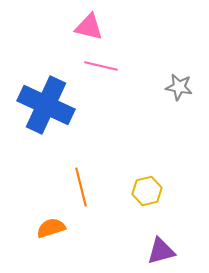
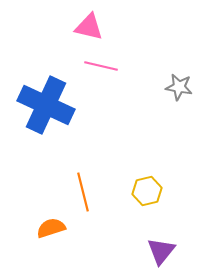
orange line: moved 2 px right, 5 px down
purple triangle: rotated 36 degrees counterclockwise
